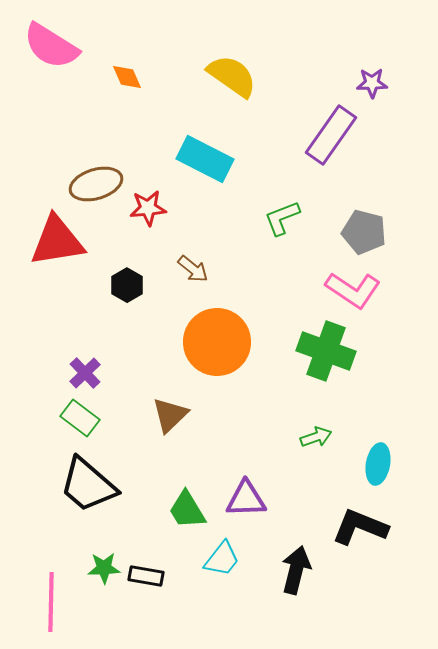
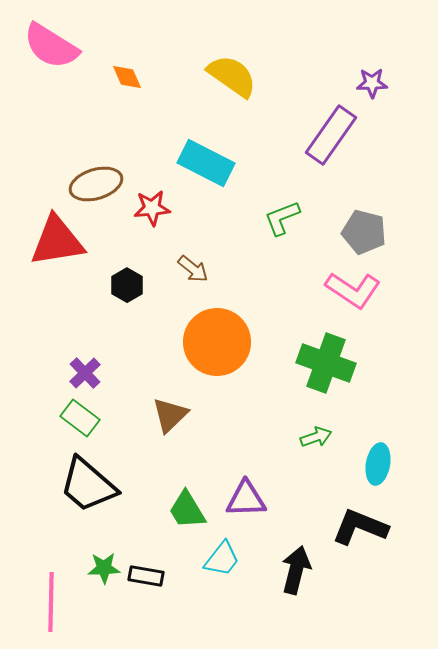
cyan rectangle: moved 1 px right, 4 px down
red star: moved 4 px right
green cross: moved 12 px down
